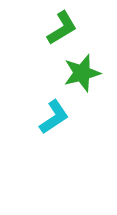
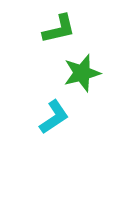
green L-shape: moved 3 px left, 1 px down; rotated 18 degrees clockwise
